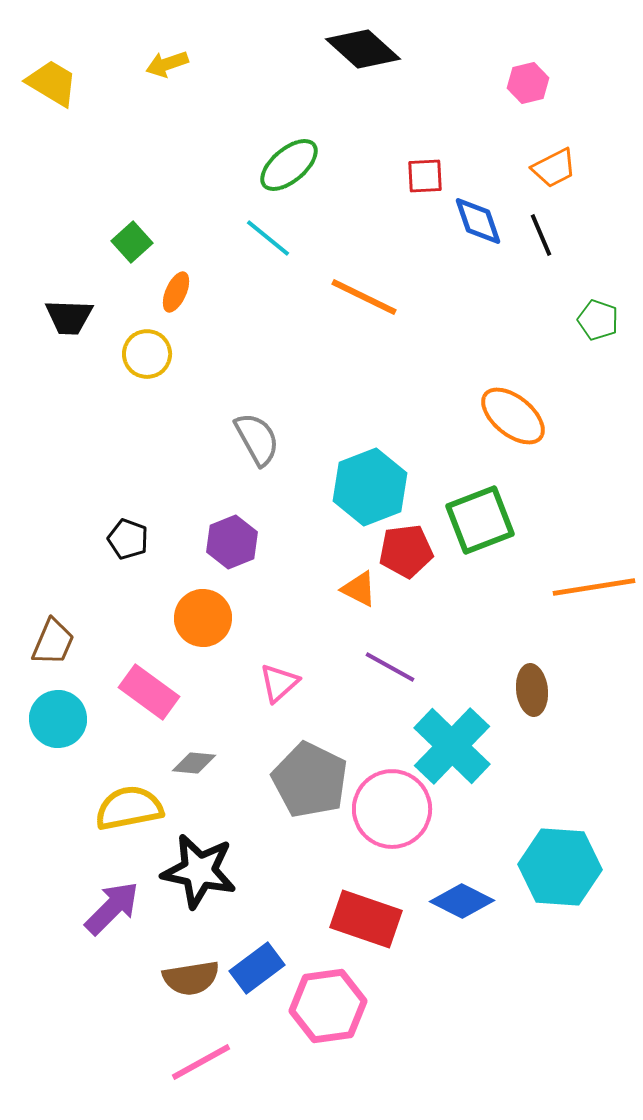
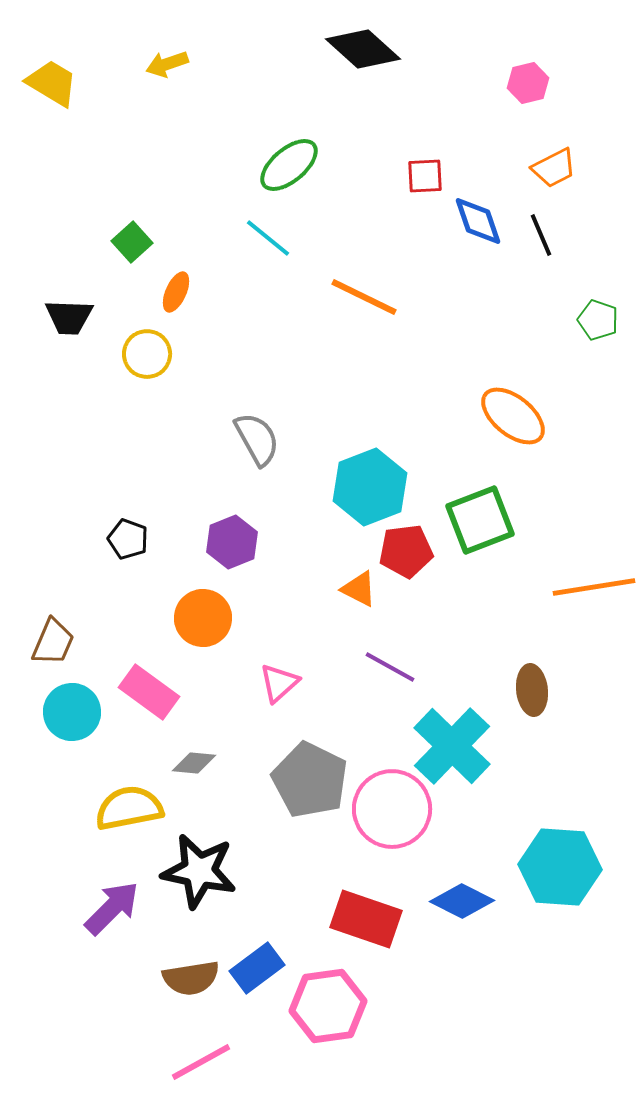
cyan circle at (58, 719): moved 14 px right, 7 px up
